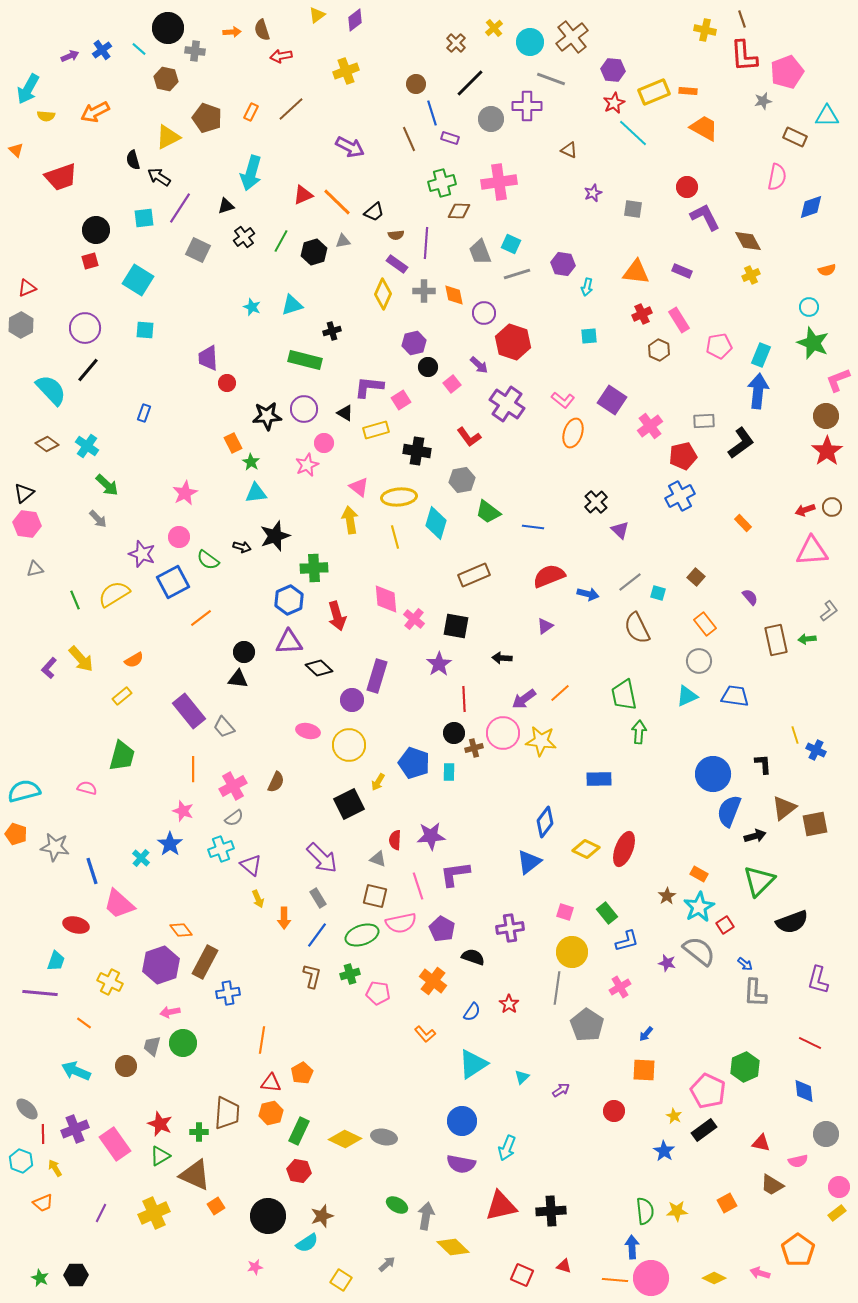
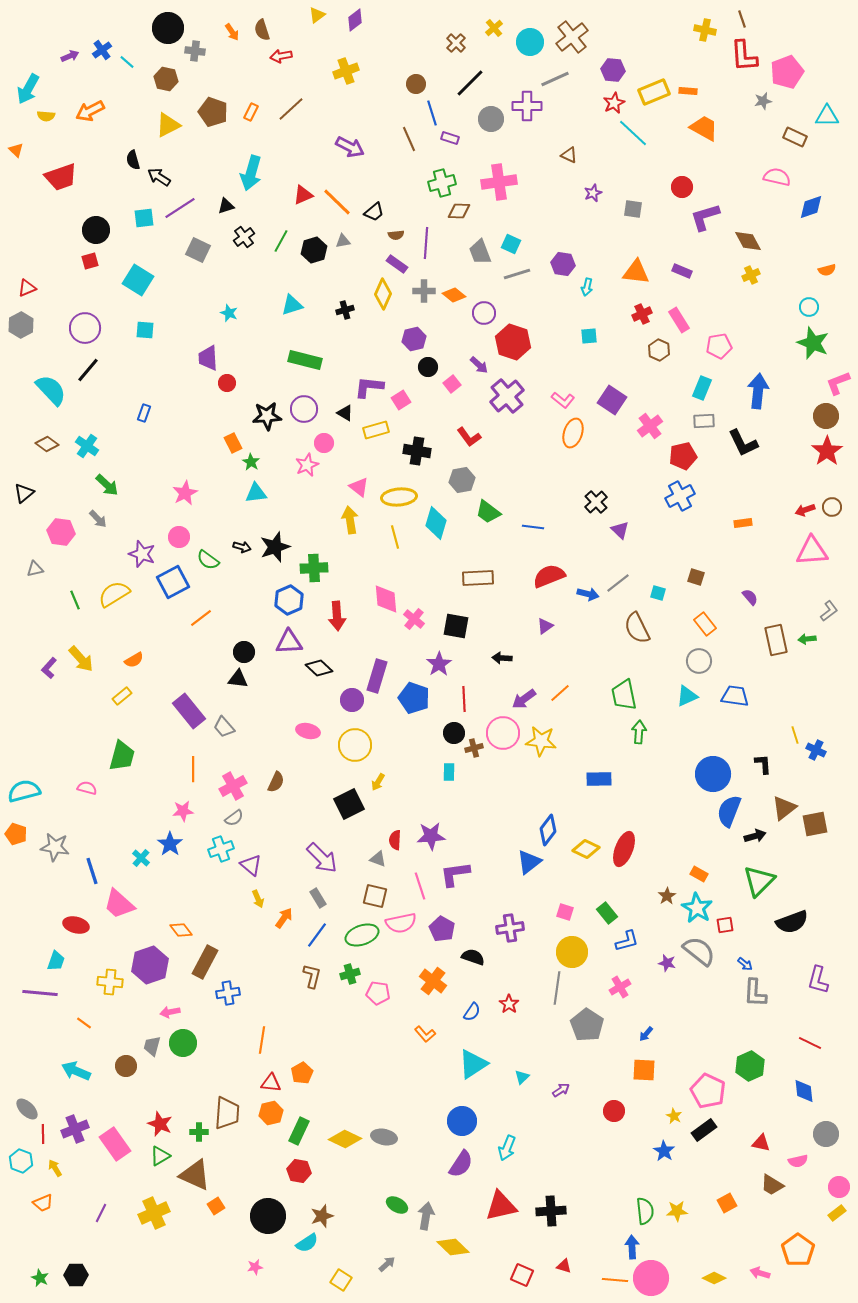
orange arrow at (232, 32): rotated 60 degrees clockwise
cyan line at (139, 49): moved 12 px left, 13 px down
gray line at (551, 79): moved 4 px right; rotated 44 degrees counterclockwise
orange arrow at (95, 112): moved 5 px left, 1 px up
brown pentagon at (207, 118): moved 6 px right, 6 px up
yellow triangle at (168, 137): moved 12 px up
brown triangle at (569, 150): moved 5 px down
pink semicircle at (777, 177): rotated 88 degrees counterclockwise
red circle at (687, 187): moved 5 px left
purple line at (180, 208): rotated 24 degrees clockwise
purple L-shape at (705, 217): rotated 80 degrees counterclockwise
black hexagon at (314, 252): moved 2 px up
orange diamond at (454, 295): rotated 40 degrees counterclockwise
cyan star at (252, 307): moved 23 px left, 6 px down
black cross at (332, 331): moved 13 px right, 21 px up
purple hexagon at (414, 343): moved 4 px up
cyan rectangle at (761, 355): moved 59 px left, 33 px down
pink L-shape at (838, 380): moved 3 px down
purple cross at (507, 404): moved 8 px up; rotated 16 degrees clockwise
black L-shape at (741, 443): moved 2 px right; rotated 100 degrees clockwise
orange rectangle at (743, 523): rotated 54 degrees counterclockwise
pink hexagon at (27, 524): moved 34 px right, 8 px down
black star at (275, 536): moved 11 px down
brown rectangle at (474, 575): moved 4 px right, 3 px down; rotated 20 degrees clockwise
brown square at (696, 577): rotated 24 degrees counterclockwise
gray line at (630, 582): moved 12 px left, 1 px down
red arrow at (337, 616): rotated 12 degrees clockwise
yellow circle at (349, 745): moved 6 px right
blue pentagon at (414, 763): moved 65 px up
pink star at (183, 811): rotated 25 degrees counterclockwise
blue diamond at (545, 822): moved 3 px right, 8 px down
pink line at (418, 886): moved 2 px right
cyan star at (699, 907): moved 2 px left, 1 px down; rotated 12 degrees counterclockwise
orange arrow at (284, 918): rotated 145 degrees counterclockwise
red square at (725, 925): rotated 24 degrees clockwise
purple hexagon at (161, 965): moved 11 px left
yellow cross at (110, 982): rotated 20 degrees counterclockwise
green hexagon at (745, 1067): moved 5 px right, 1 px up
purple semicircle at (461, 1164): rotated 68 degrees counterclockwise
